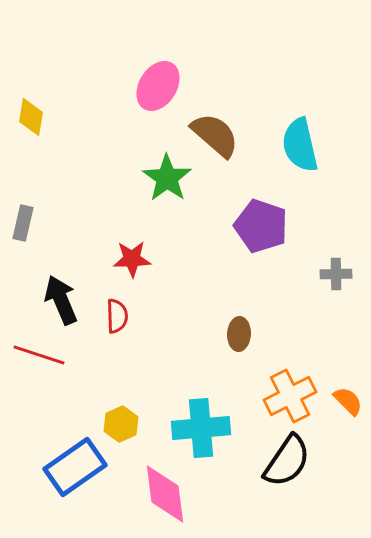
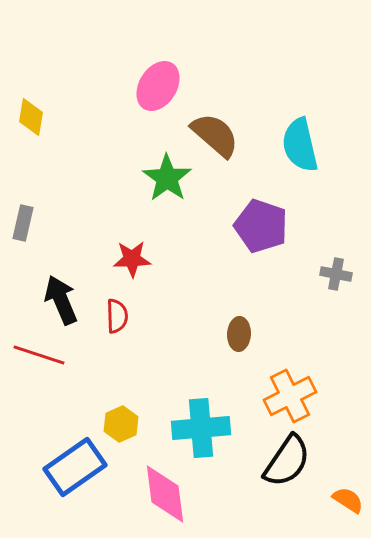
gray cross: rotated 12 degrees clockwise
orange semicircle: moved 99 px down; rotated 12 degrees counterclockwise
